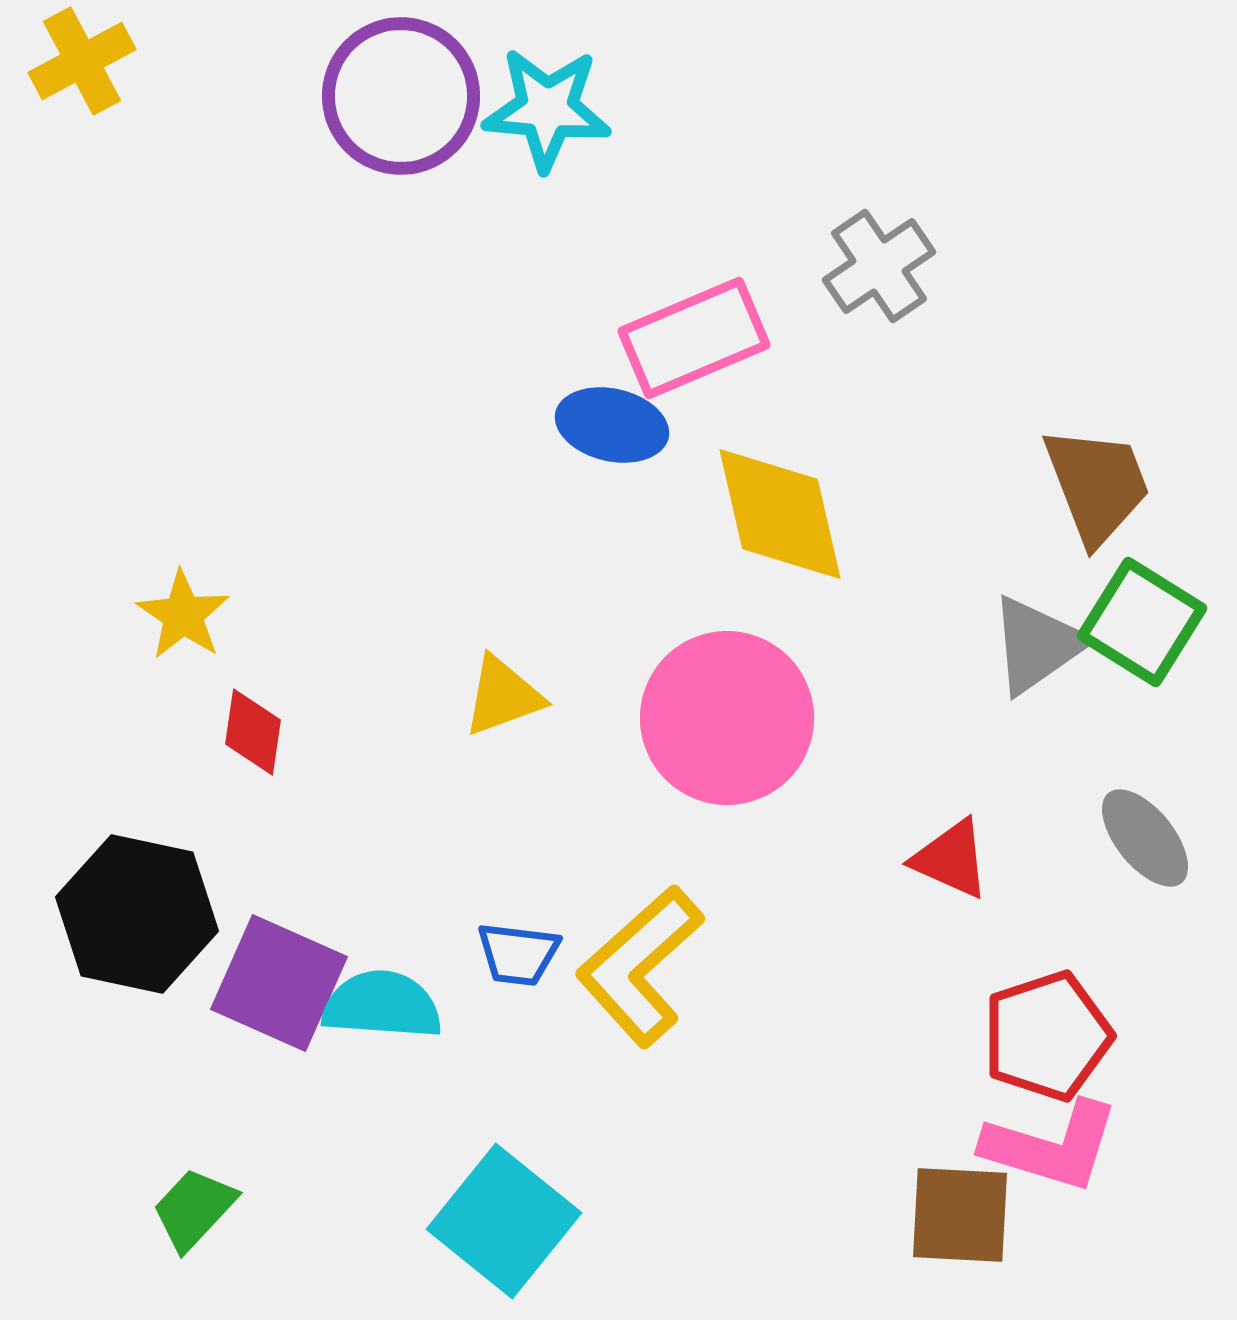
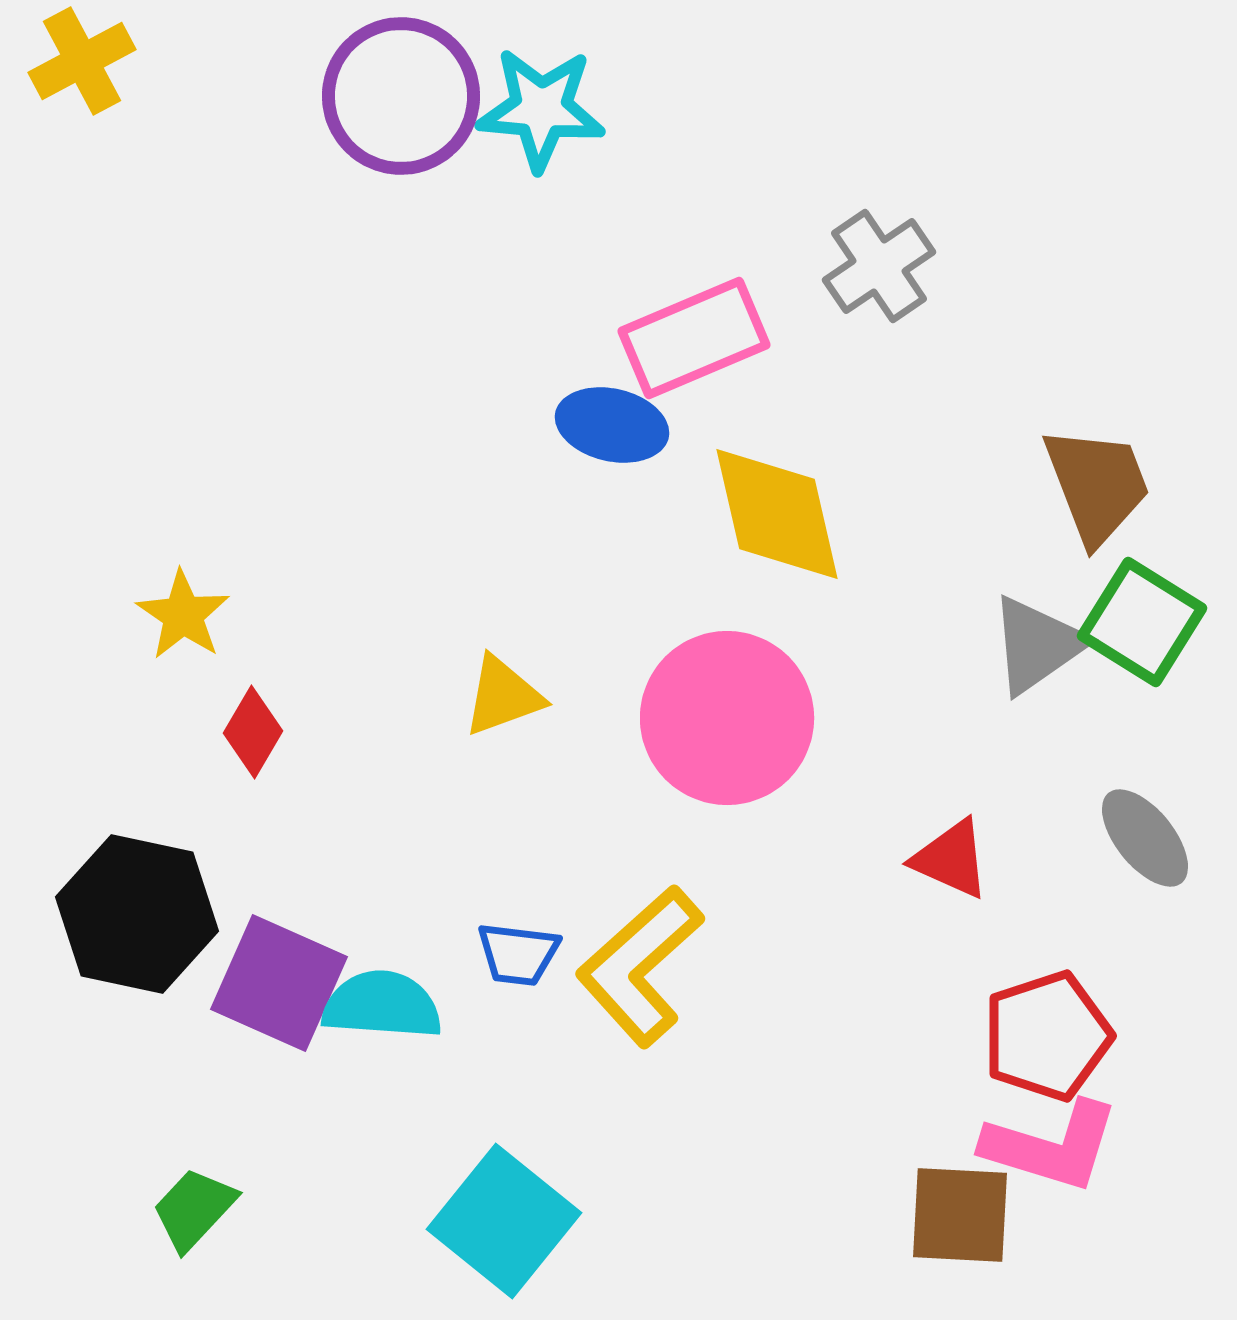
cyan star: moved 6 px left
yellow diamond: moved 3 px left
red diamond: rotated 22 degrees clockwise
